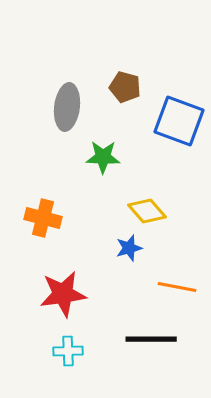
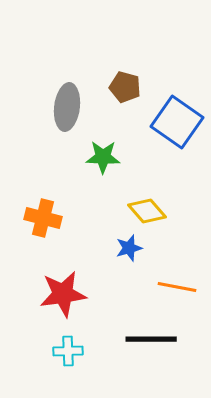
blue square: moved 2 px left, 1 px down; rotated 15 degrees clockwise
